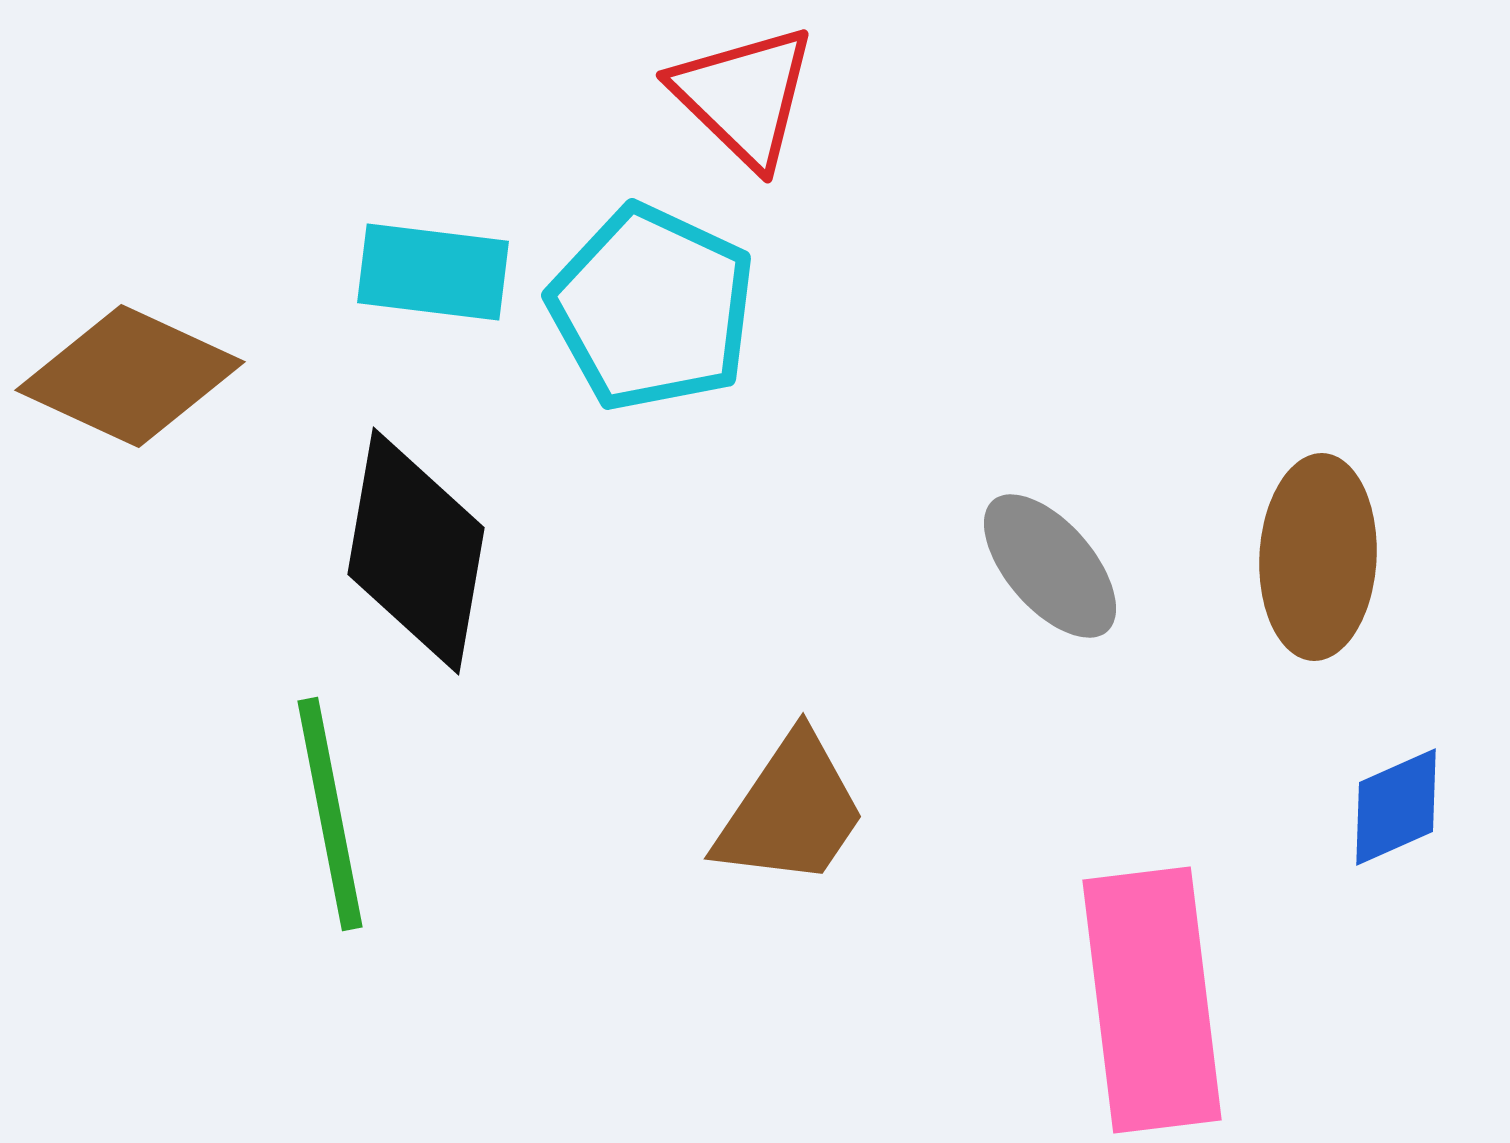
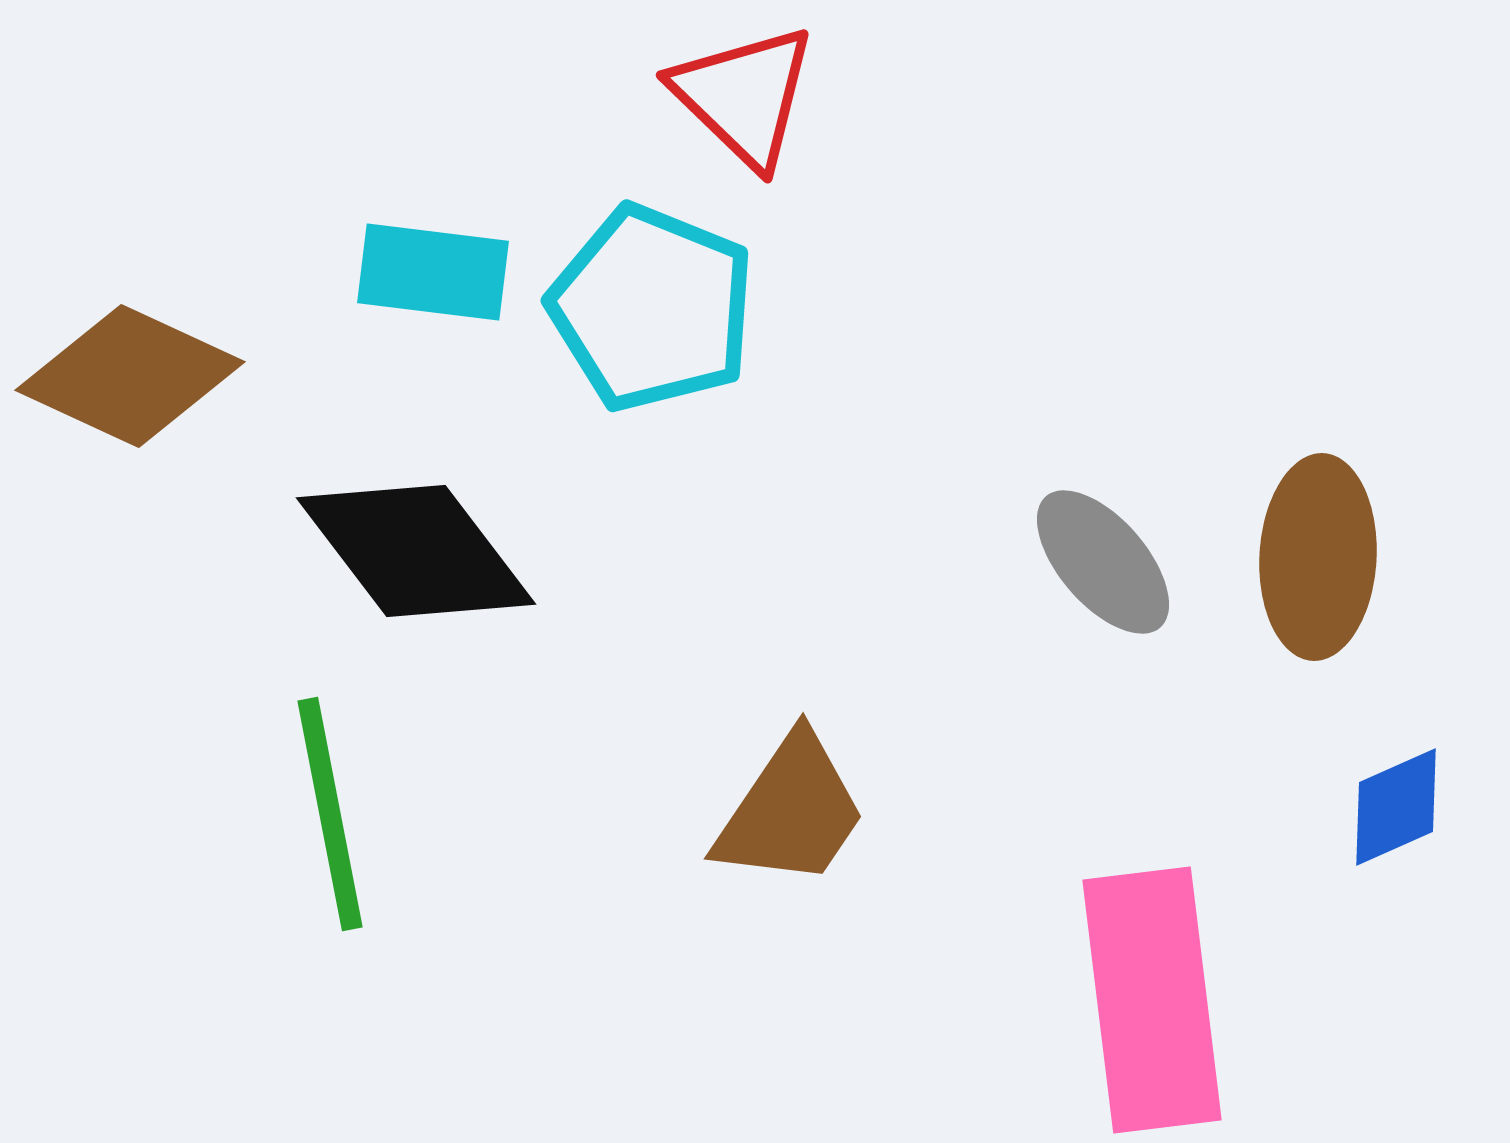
cyan pentagon: rotated 3 degrees counterclockwise
black diamond: rotated 47 degrees counterclockwise
gray ellipse: moved 53 px right, 4 px up
